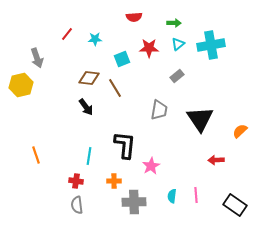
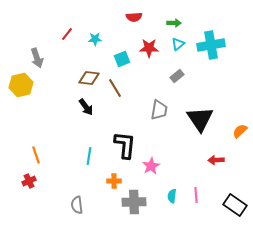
red cross: moved 47 px left; rotated 32 degrees counterclockwise
